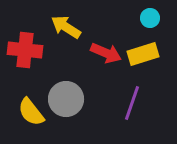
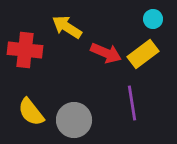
cyan circle: moved 3 px right, 1 px down
yellow arrow: moved 1 px right
yellow rectangle: rotated 20 degrees counterclockwise
gray circle: moved 8 px right, 21 px down
purple line: rotated 28 degrees counterclockwise
